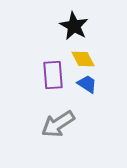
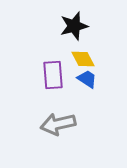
black star: rotated 28 degrees clockwise
blue trapezoid: moved 5 px up
gray arrow: rotated 20 degrees clockwise
